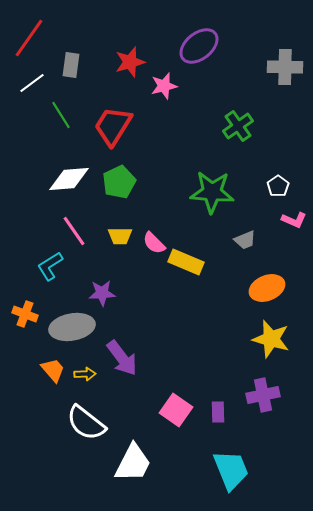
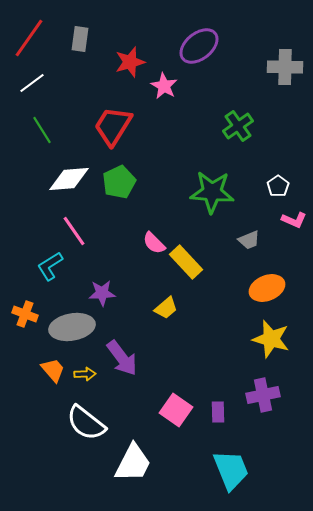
gray rectangle: moved 9 px right, 26 px up
pink star: rotated 28 degrees counterclockwise
green line: moved 19 px left, 15 px down
yellow trapezoid: moved 46 px right, 72 px down; rotated 40 degrees counterclockwise
gray trapezoid: moved 4 px right
yellow rectangle: rotated 24 degrees clockwise
